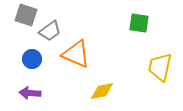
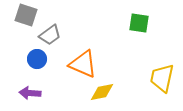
gray trapezoid: moved 4 px down
orange triangle: moved 7 px right, 10 px down
blue circle: moved 5 px right
yellow trapezoid: moved 2 px right, 11 px down
yellow diamond: moved 1 px down
